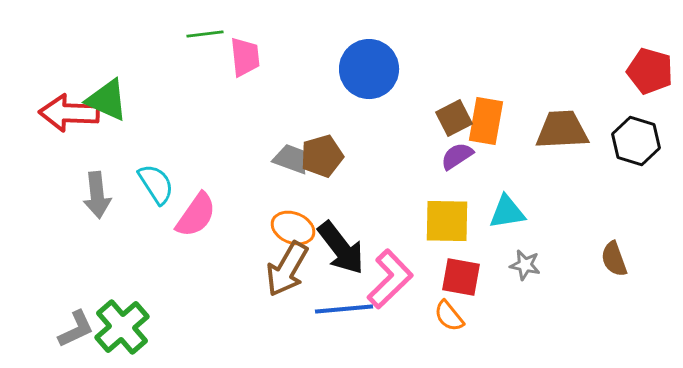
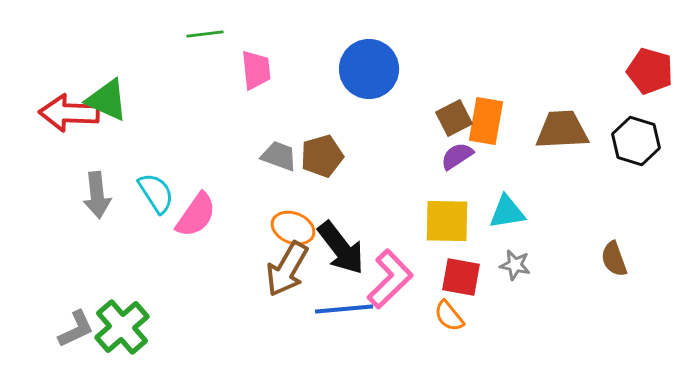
pink trapezoid: moved 11 px right, 13 px down
gray trapezoid: moved 12 px left, 3 px up
cyan semicircle: moved 9 px down
gray star: moved 10 px left
